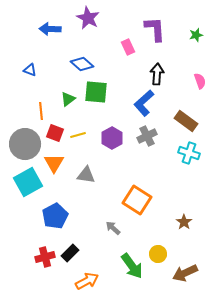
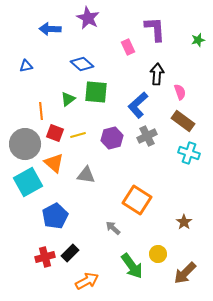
green star: moved 2 px right, 5 px down
blue triangle: moved 4 px left, 4 px up; rotated 32 degrees counterclockwise
pink semicircle: moved 20 px left, 11 px down
blue L-shape: moved 6 px left, 2 px down
brown rectangle: moved 3 px left
purple hexagon: rotated 15 degrees clockwise
orange triangle: rotated 20 degrees counterclockwise
brown arrow: rotated 20 degrees counterclockwise
